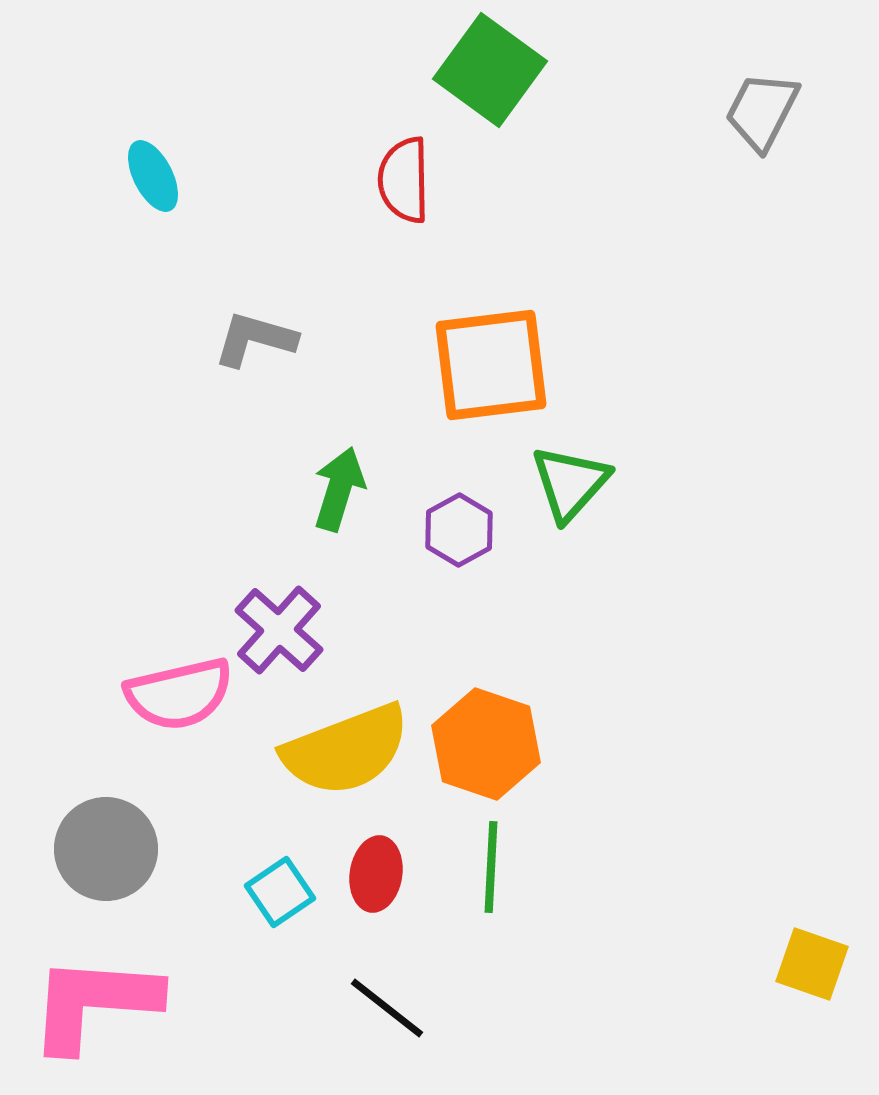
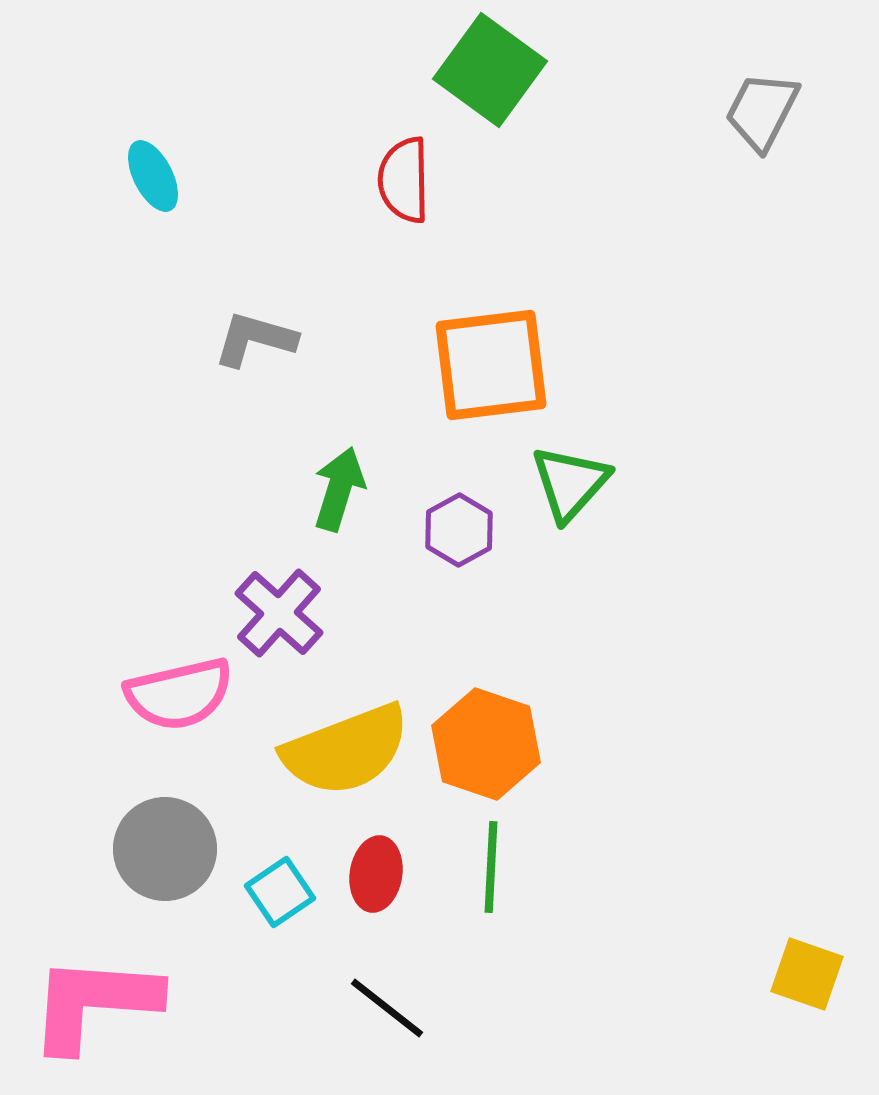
purple cross: moved 17 px up
gray circle: moved 59 px right
yellow square: moved 5 px left, 10 px down
